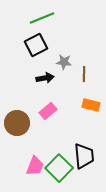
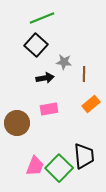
black square: rotated 20 degrees counterclockwise
orange rectangle: moved 1 px up; rotated 54 degrees counterclockwise
pink rectangle: moved 1 px right, 2 px up; rotated 30 degrees clockwise
